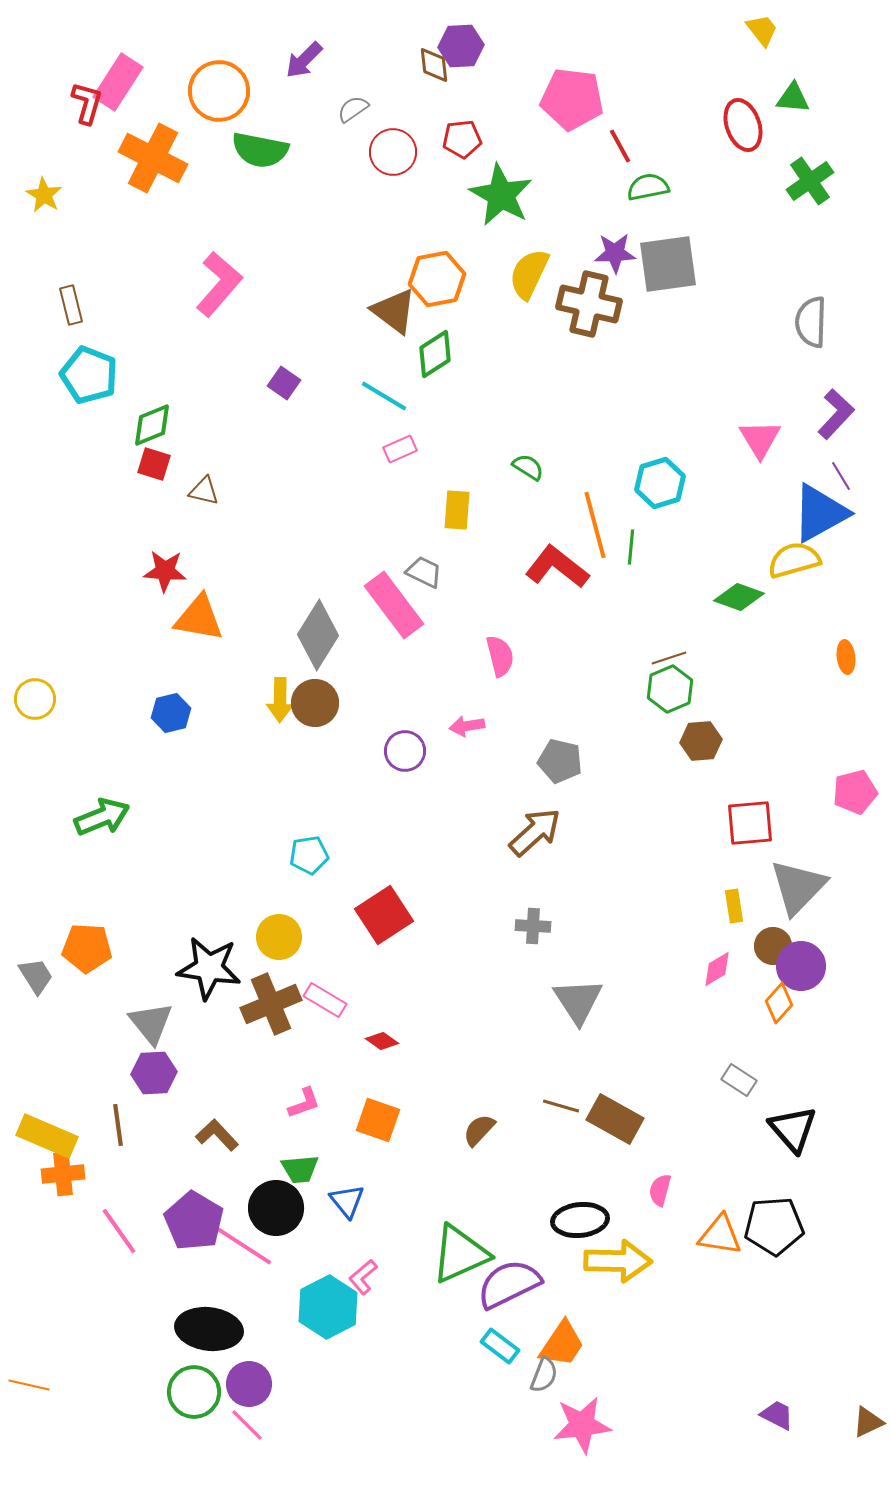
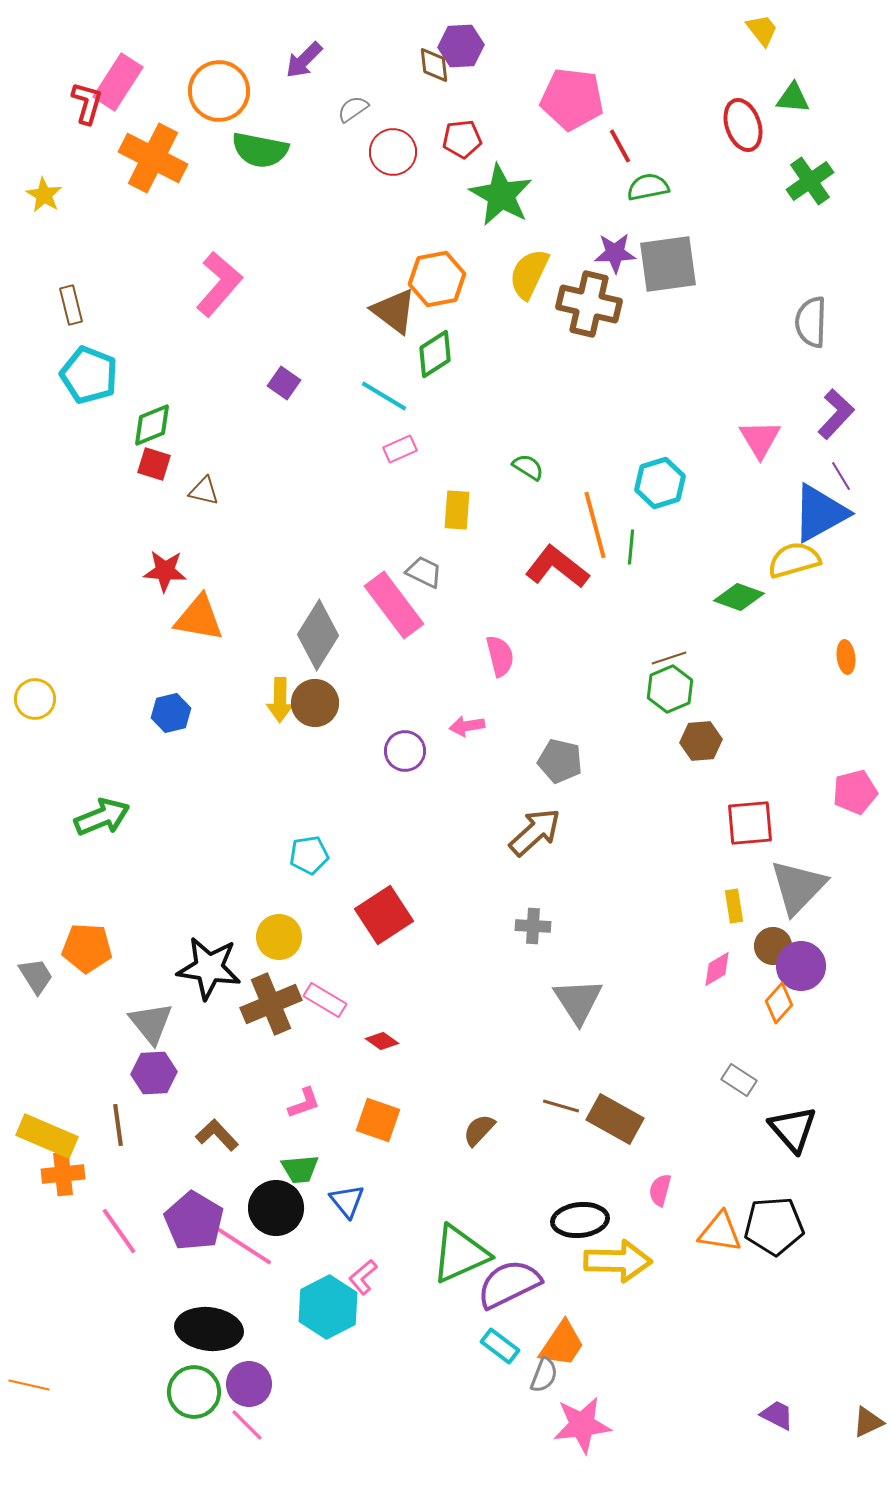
orange triangle at (720, 1235): moved 3 px up
